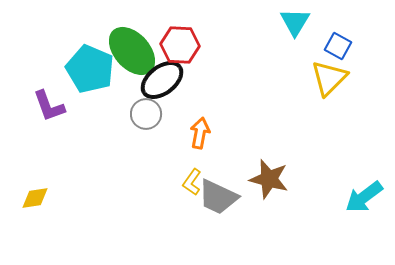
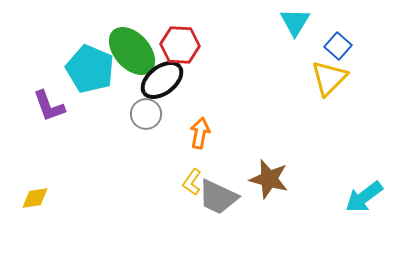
blue square: rotated 12 degrees clockwise
